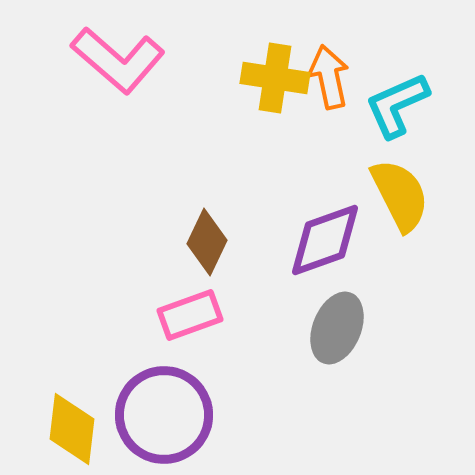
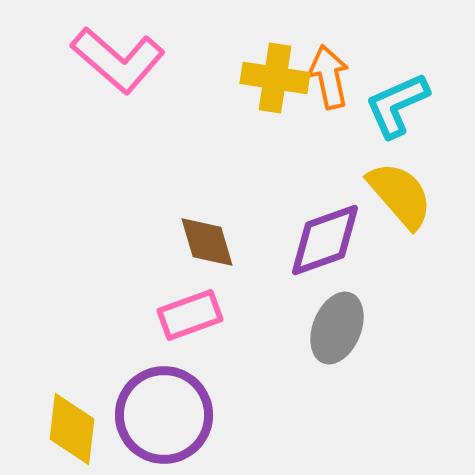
yellow semicircle: rotated 14 degrees counterclockwise
brown diamond: rotated 42 degrees counterclockwise
